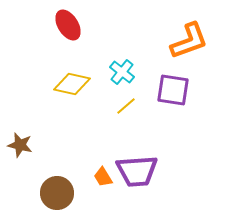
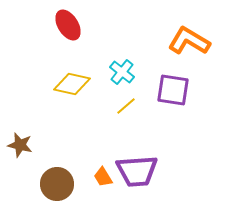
orange L-shape: rotated 129 degrees counterclockwise
brown circle: moved 9 px up
